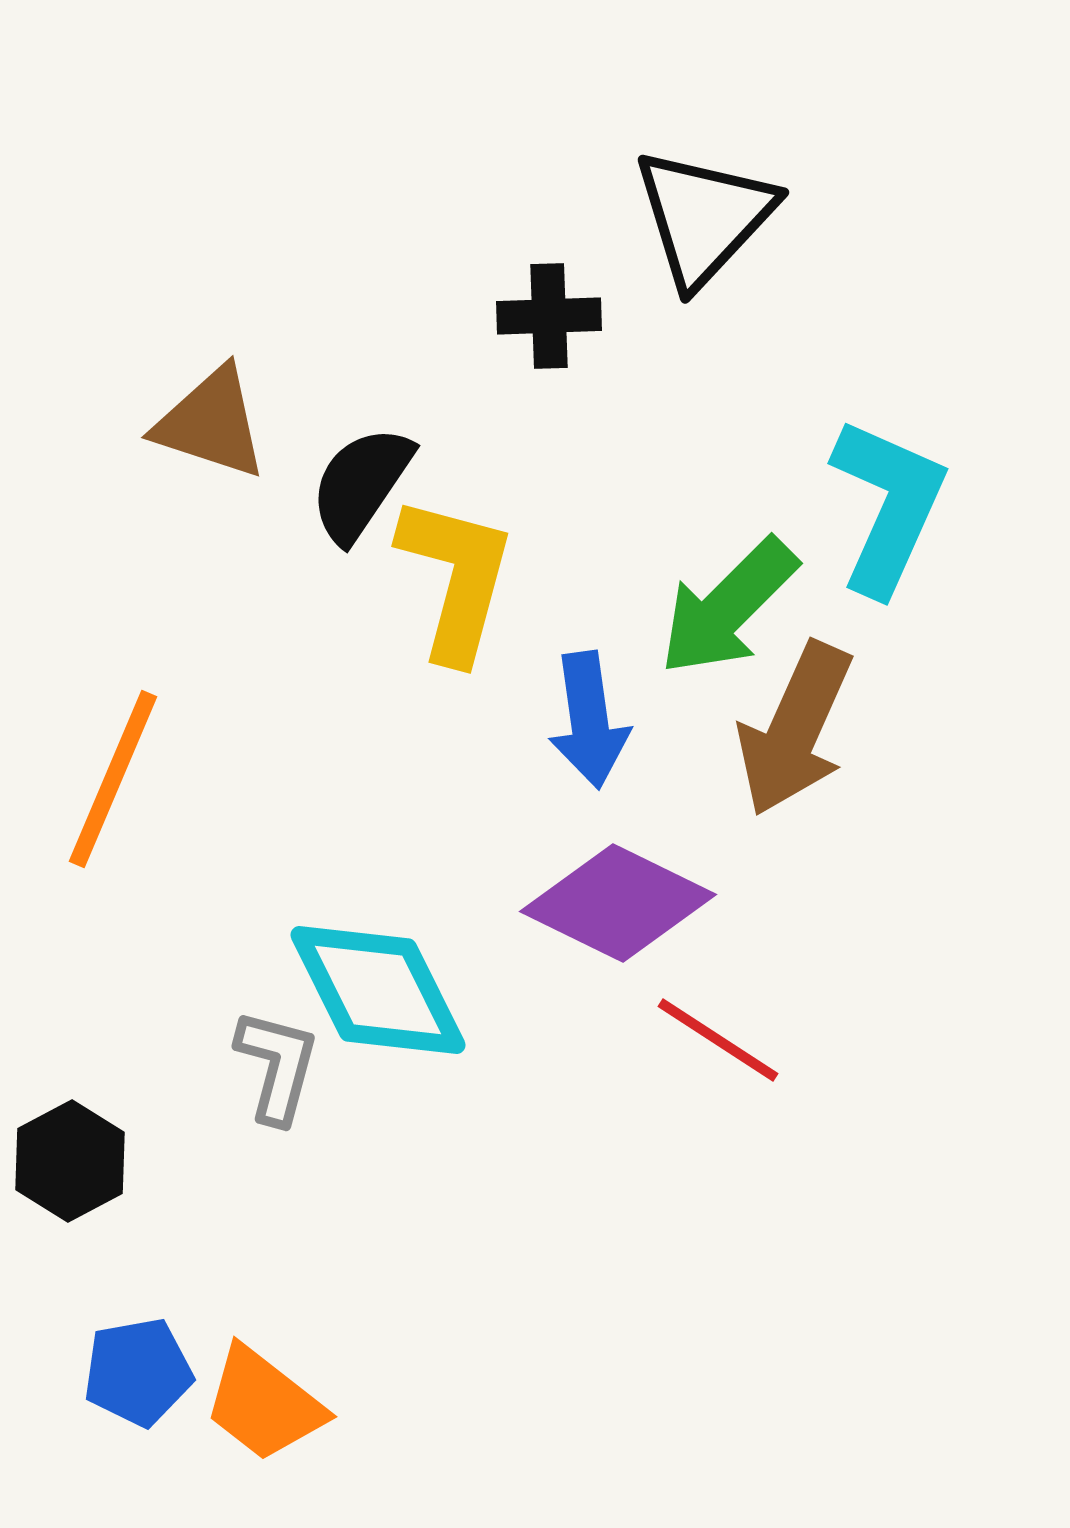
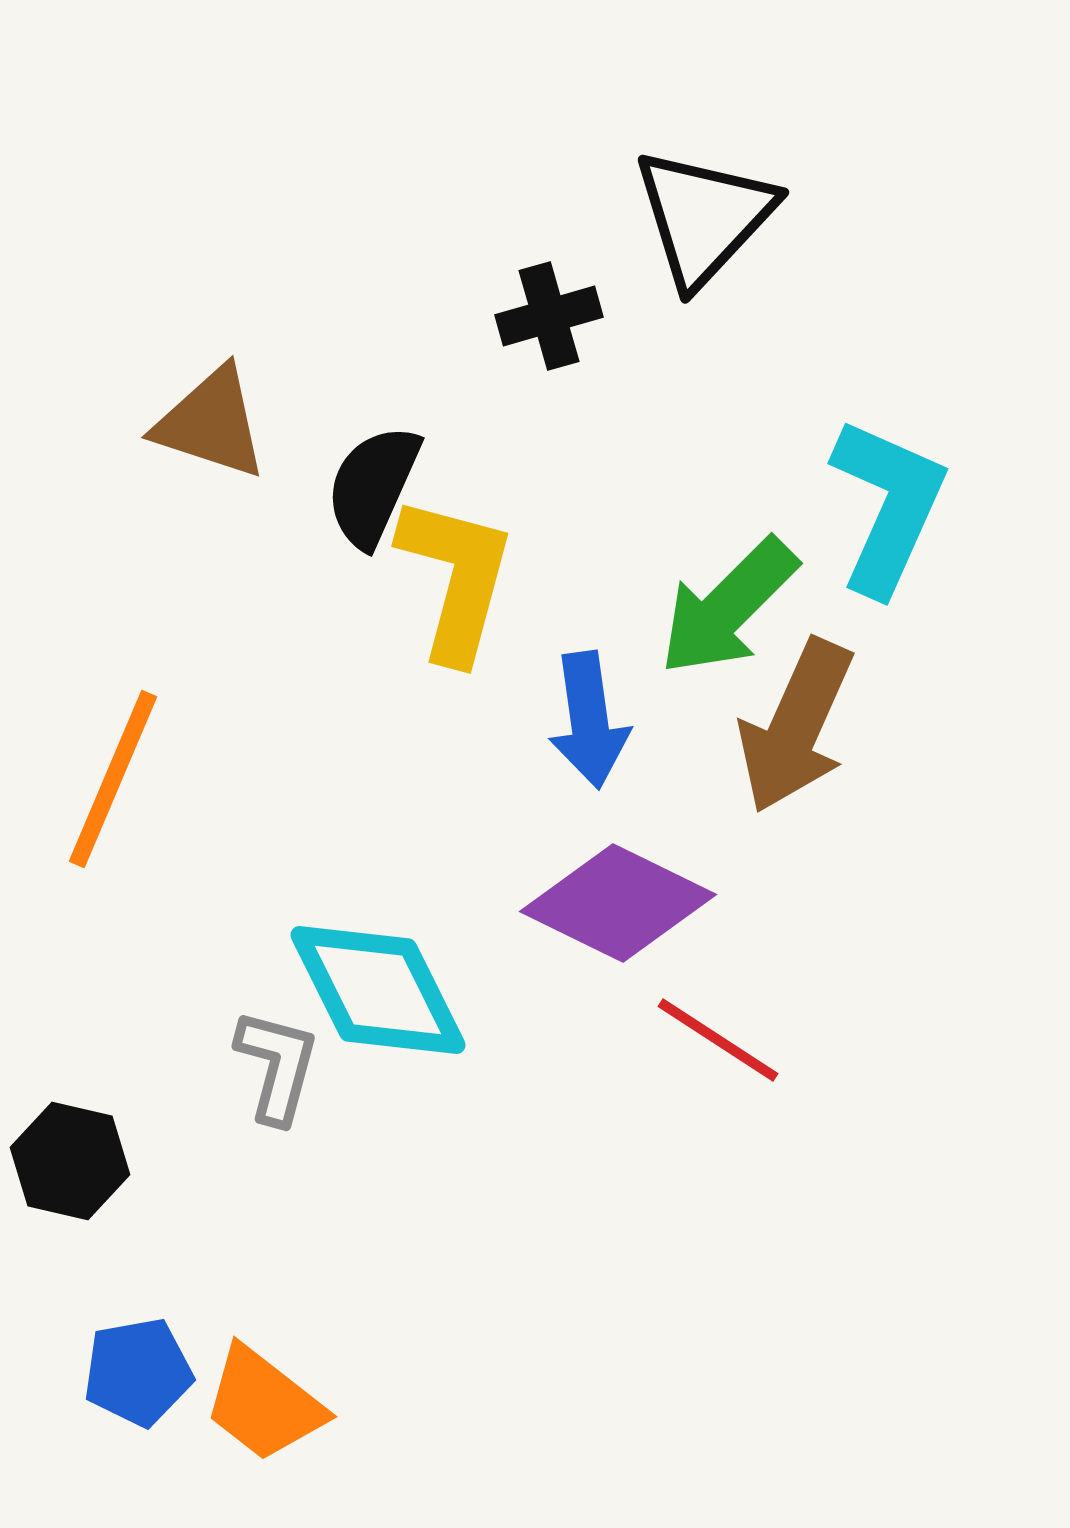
black cross: rotated 14 degrees counterclockwise
black semicircle: moved 12 px right, 2 px down; rotated 10 degrees counterclockwise
brown arrow: moved 1 px right, 3 px up
black hexagon: rotated 19 degrees counterclockwise
